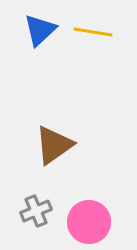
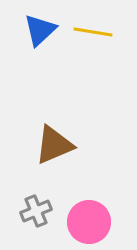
brown triangle: rotated 12 degrees clockwise
